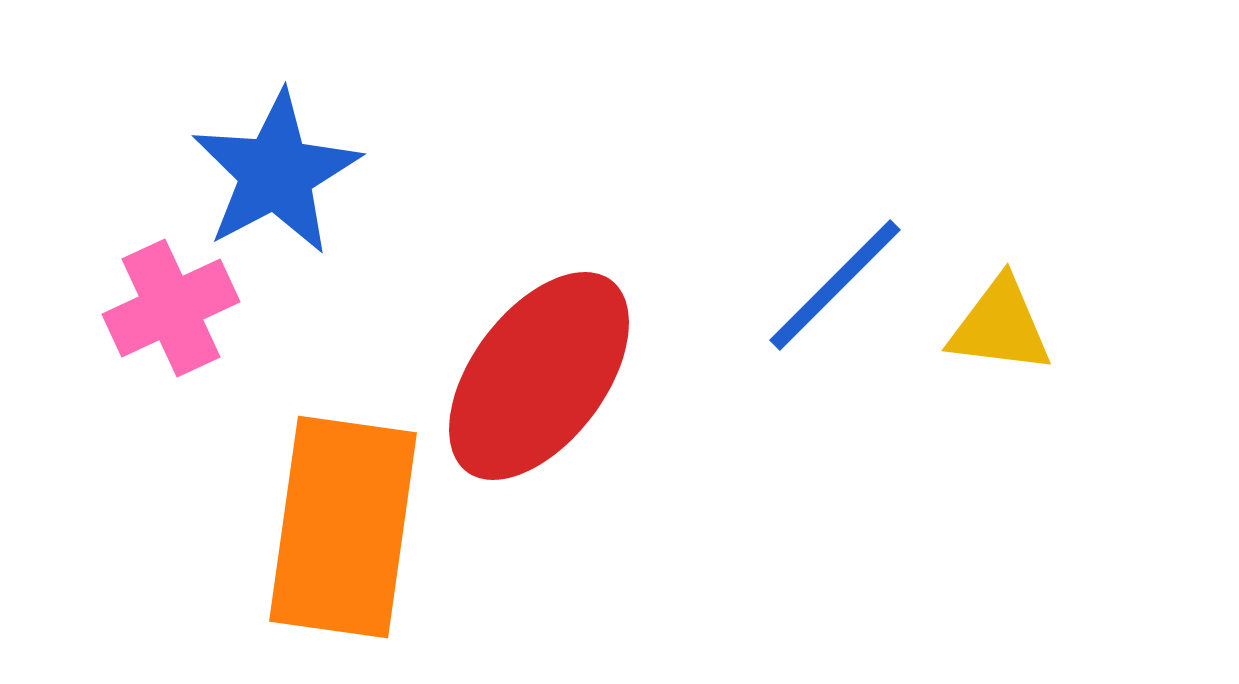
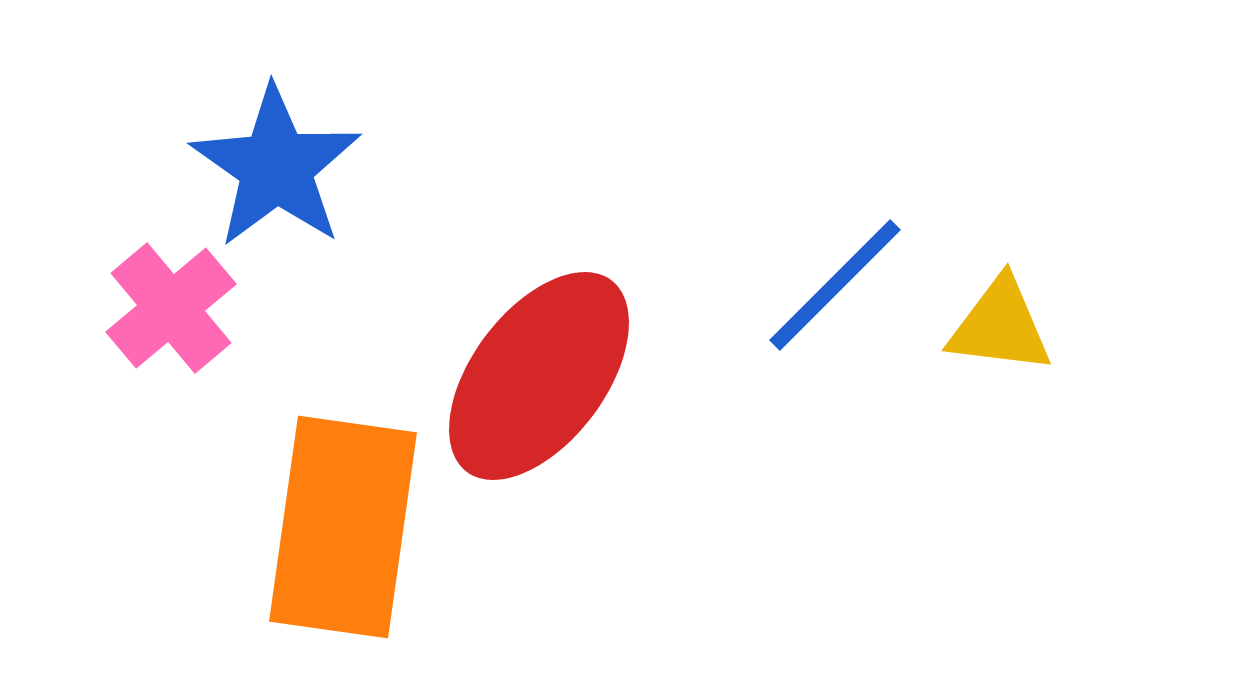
blue star: moved 6 px up; rotated 9 degrees counterclockwise
pink cross: rotated 15 degrees counterclockwise
